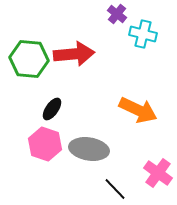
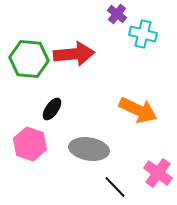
pink hexagon: moved 15 px left
black line: moved 2 px up
